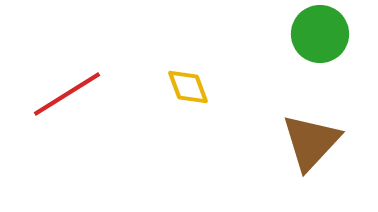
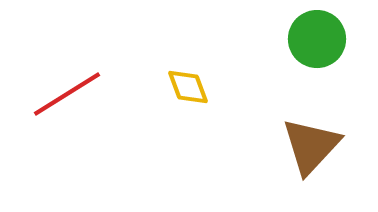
green circle: moved 3 px left, 5 px down
brown triangle: moved 4 px down
